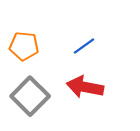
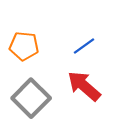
red arrow: moved 1 px left, 1 px up; rotated 30 degrees clockwise
gray square: moved 1 px right, 2 px down
